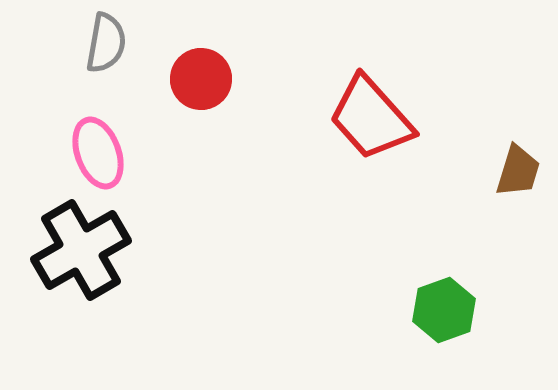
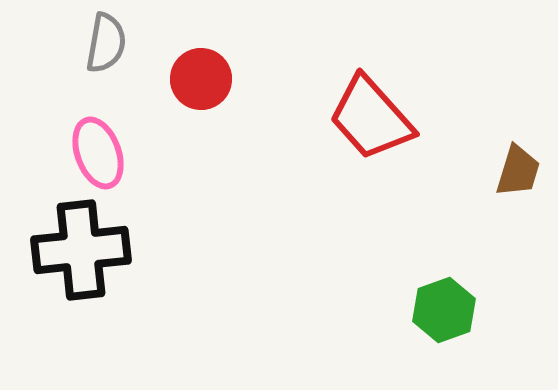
black cross: rotated 24 degrees clockwise
